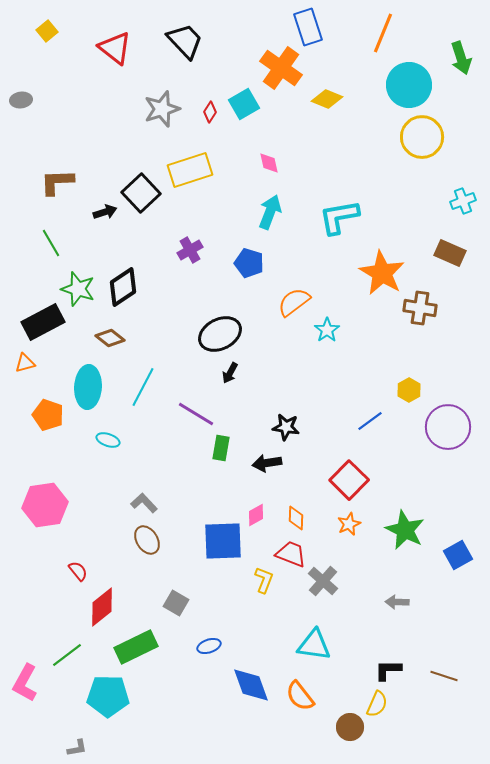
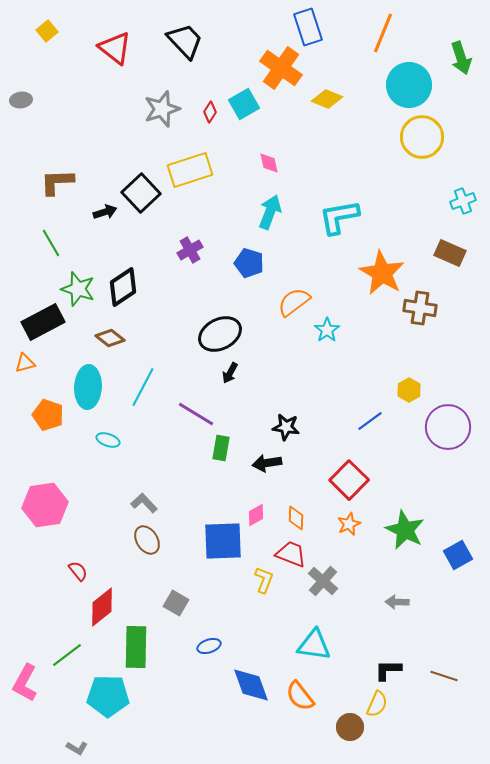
green rectangle at (136, 647): rotated 63 degrees counterclockwise
gray L-shape at (77, 748): rotated 40 degrees clockwise
